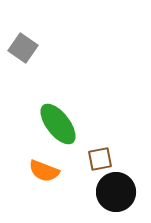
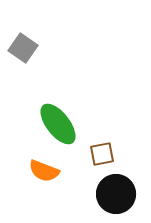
brown square: moved 2 px right, 5 px up
black circle: moved 2 px down
